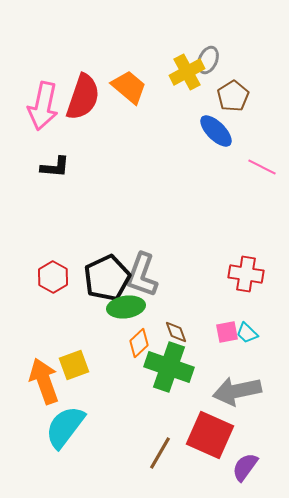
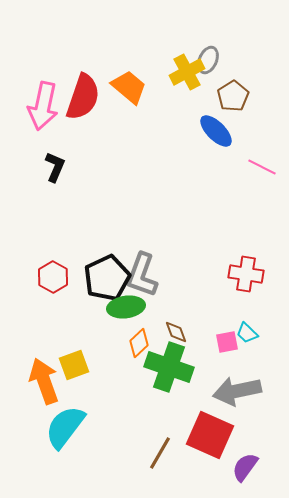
black L-shape: rotated 72 degrees counterclockwise
pink square: moved 10 px down
